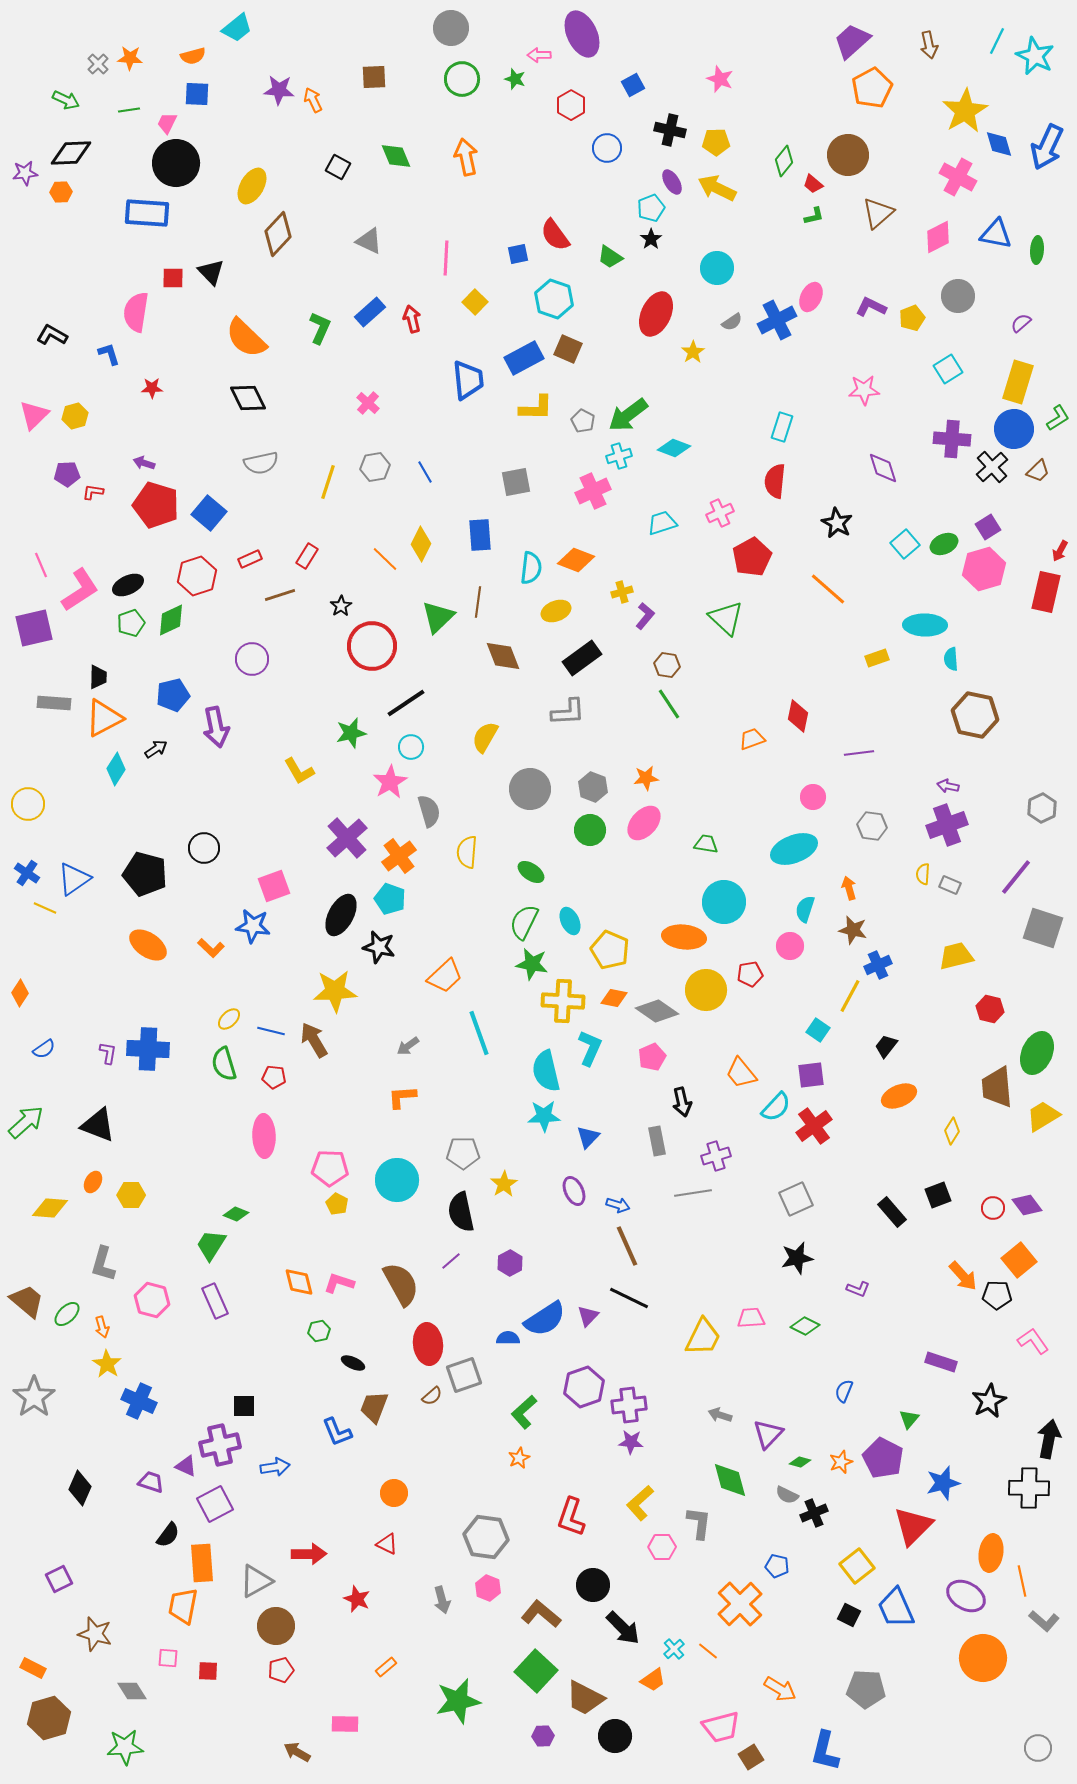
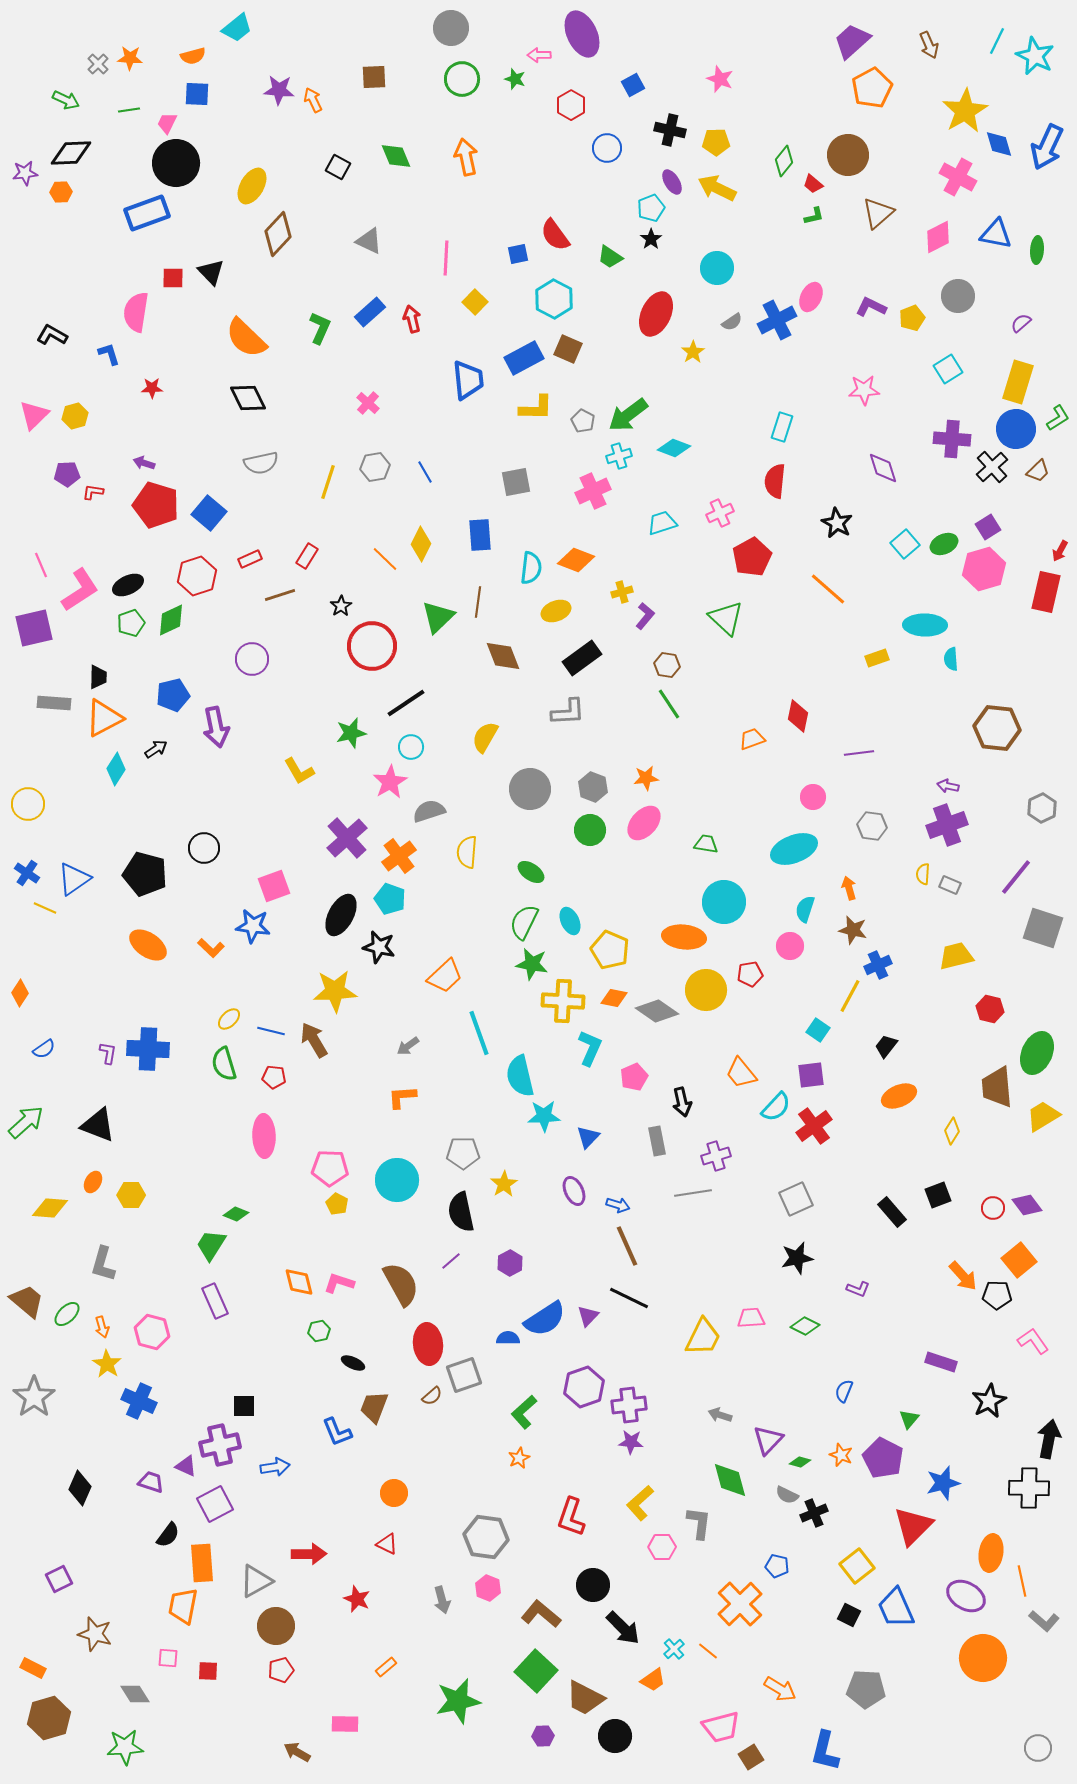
brown arrow at (929, 45): rotated 12 degrees counterclockwise
blue rectangle at (147, 213): rotated 24 degrees counterclockwise
cyan hexagon at (554, 299): rotated 9 degrees clockwise
blue circle at (1014, 429): moved 2 px right
brown hexagon at (975, 715): moved 22 px right, 13 px down; rotated 6 degrees counterclockwise
gray semicircle at (429, 811): rotated 92 degrees counterclockwise
pink pentagon at (652, 1057): moved 18 px left, 20 px down
cyan semicircle at (546, 1071): moved 26 px left, 5 px down
pink hexagon at (152, 1300): moved 32 px down
purple triangle at (768, 1434): moved 6 px down
orange star at (841, 1462): moved 7 px up; rotated 30 degrees counterclockwise
gray diamond at (132, 1691): moved 3 px right, 3 px down
